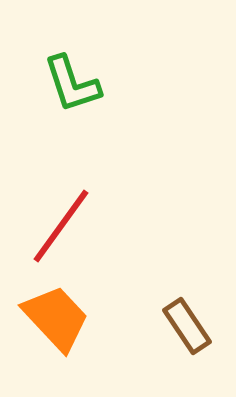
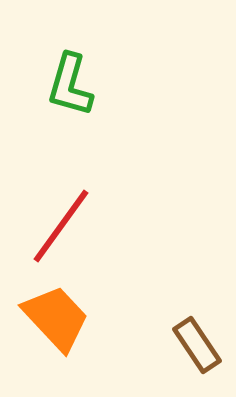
green L-shape: moved 2 px left, 1 px down; rotated 34 degrees clockwise
brown rectangle: moved 10 px right, 19 px down
